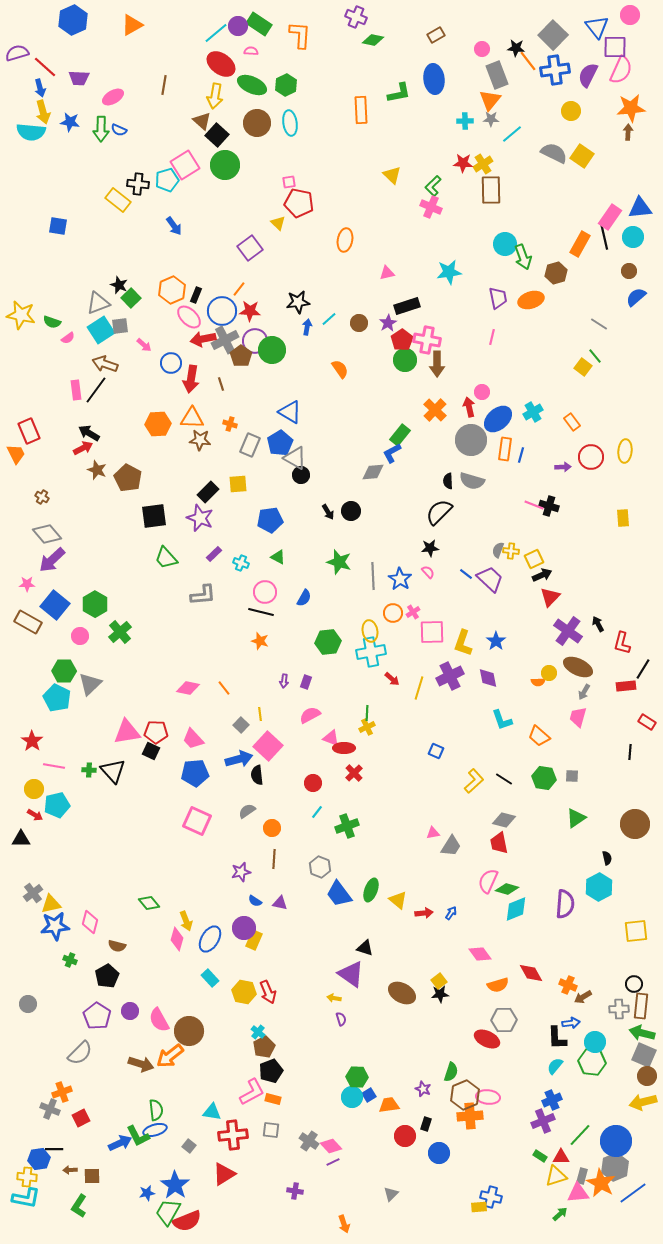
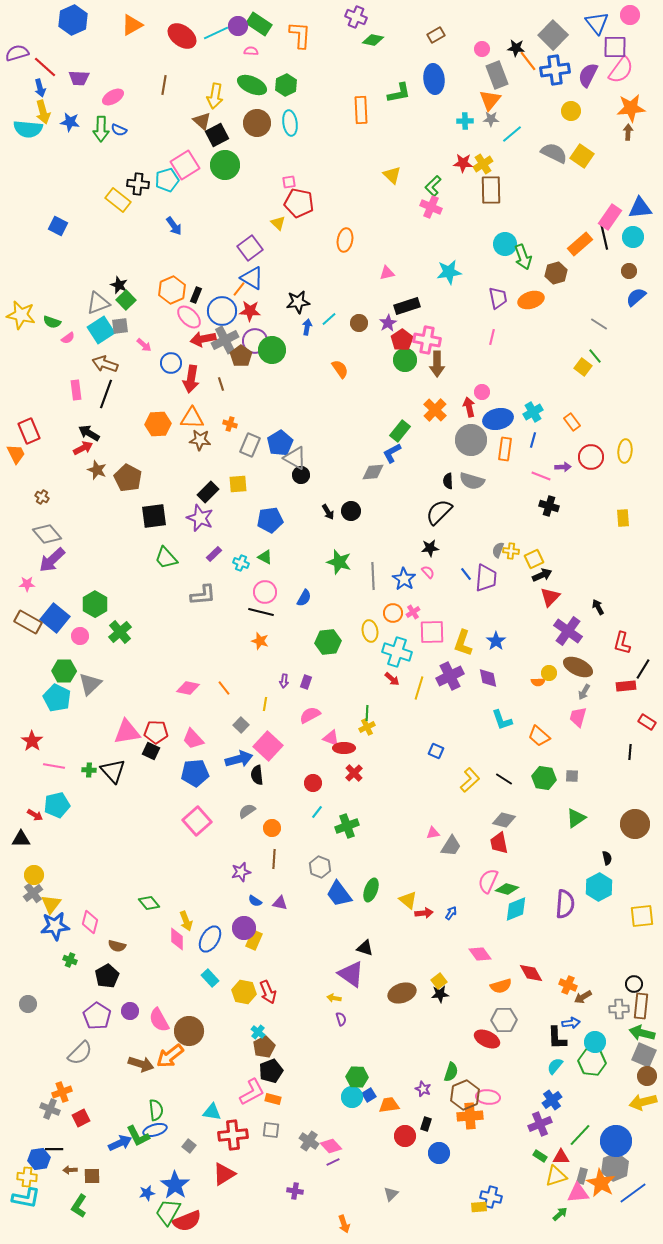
blue triangle at (597, 27): moved 4 px up
cyan line at (216, 33): rotated 15 degrees clockwise
red ellipse at (221, 64): moved 39 px left, 28 px up
pink semicircle at (621, 70): rotated 12 degrees clockwise
cyan semicircle at (31, 132): moved 3 px left, 3 px up
black square at (217, 135): rotated 20 degrees clockwise
blue square at (58, 226): rotated 18 degrees clockwise
orange rectangle at (580, 244): rotated 20 degrees clockwise
green square at (131, 298): moved 5 px left, 2 px down
black line at (96, 390): moved 10 px right, 4 px down; rotated 16 degrees counterclockwise
blue triangle at (290, 412): moved 38 px left, 134 px up
blue ellipse at (498, 419): rotated 28 degrees clockwise
green rectangle at (400, 435): moved 4 px up
blue line at (521, 455): moved 12 px right, 15 px up
pink line at (534, 505): moved 7 px right, 29 px up
green triangle at (278, 557): moved 13 px left
blue line at (466, 574): rotated 16 degrees clockwise
blue star at (400, 579): moved 4 px right
purple trapezoid at (490, 579): moved 4 px left, 1 px up; rotated 52 degrees clockwise
blue square at (55, 605): moved 13 px down
black arrow at (598, 624): moved 17 px up
cyan cross at (371, 652): moved 26 px right; rotated 28 degrees clockwise
yellow line at (260, 714): moved 5 px right, 10 px up; rotated 16 degrees clockwise
yellow L-shape at (474, 781): moved 4 px left, 1 px up
yellow circle at (34, 789): moved 86 px down
pink square at (197, 821): rotated 24 degrees clockwise
yellow triangle at (398, 900): moved 10 px right
yellow triangle at (51, 904): rotated 40 degrees counterclockwise
yellow square at (636, 931): moved 6 px right, 15 px up
pink diamond at (177, 939): rotated 15 degrees counterclockwise
orange semicircle at (498, 985): moved 3 px right, 1 px down
brown ellipse at (402, 993): rotated 48 degrees counterclockwise
blue cross at (552, 1100): rotated 12 degrees counterclockwise
purple cross at (543, 1121): moved 3 px left, 3 px down
